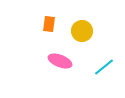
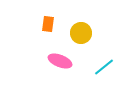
orange rectangle: moved 1 px left
yellow circle: moved 1 px left, 2 px down
